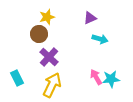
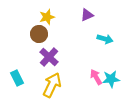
purple triangle: moved 3 px left, 3 px up
cyan arrow: moved 5 px right
